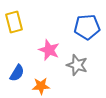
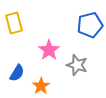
yellow rectangle: moved 1 px down
blue pentagon: moved 3 px right, 2 px up; rotated 10 degrees counterclockwise
pink star: rotated 15 degrees clockwise
orange star: rotated 30 degrees counterclockwise
